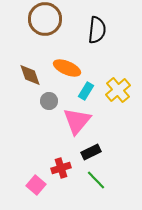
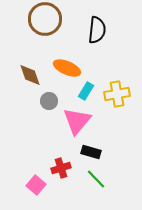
yellow cross: moved 1 px left, 4 px down; rotated 30 degrees clockwise
black rectangle: rotated 42 degrees clockwise
green line: moved 1 px up
